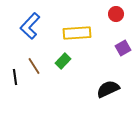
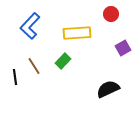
red circle: moved 5 px left
